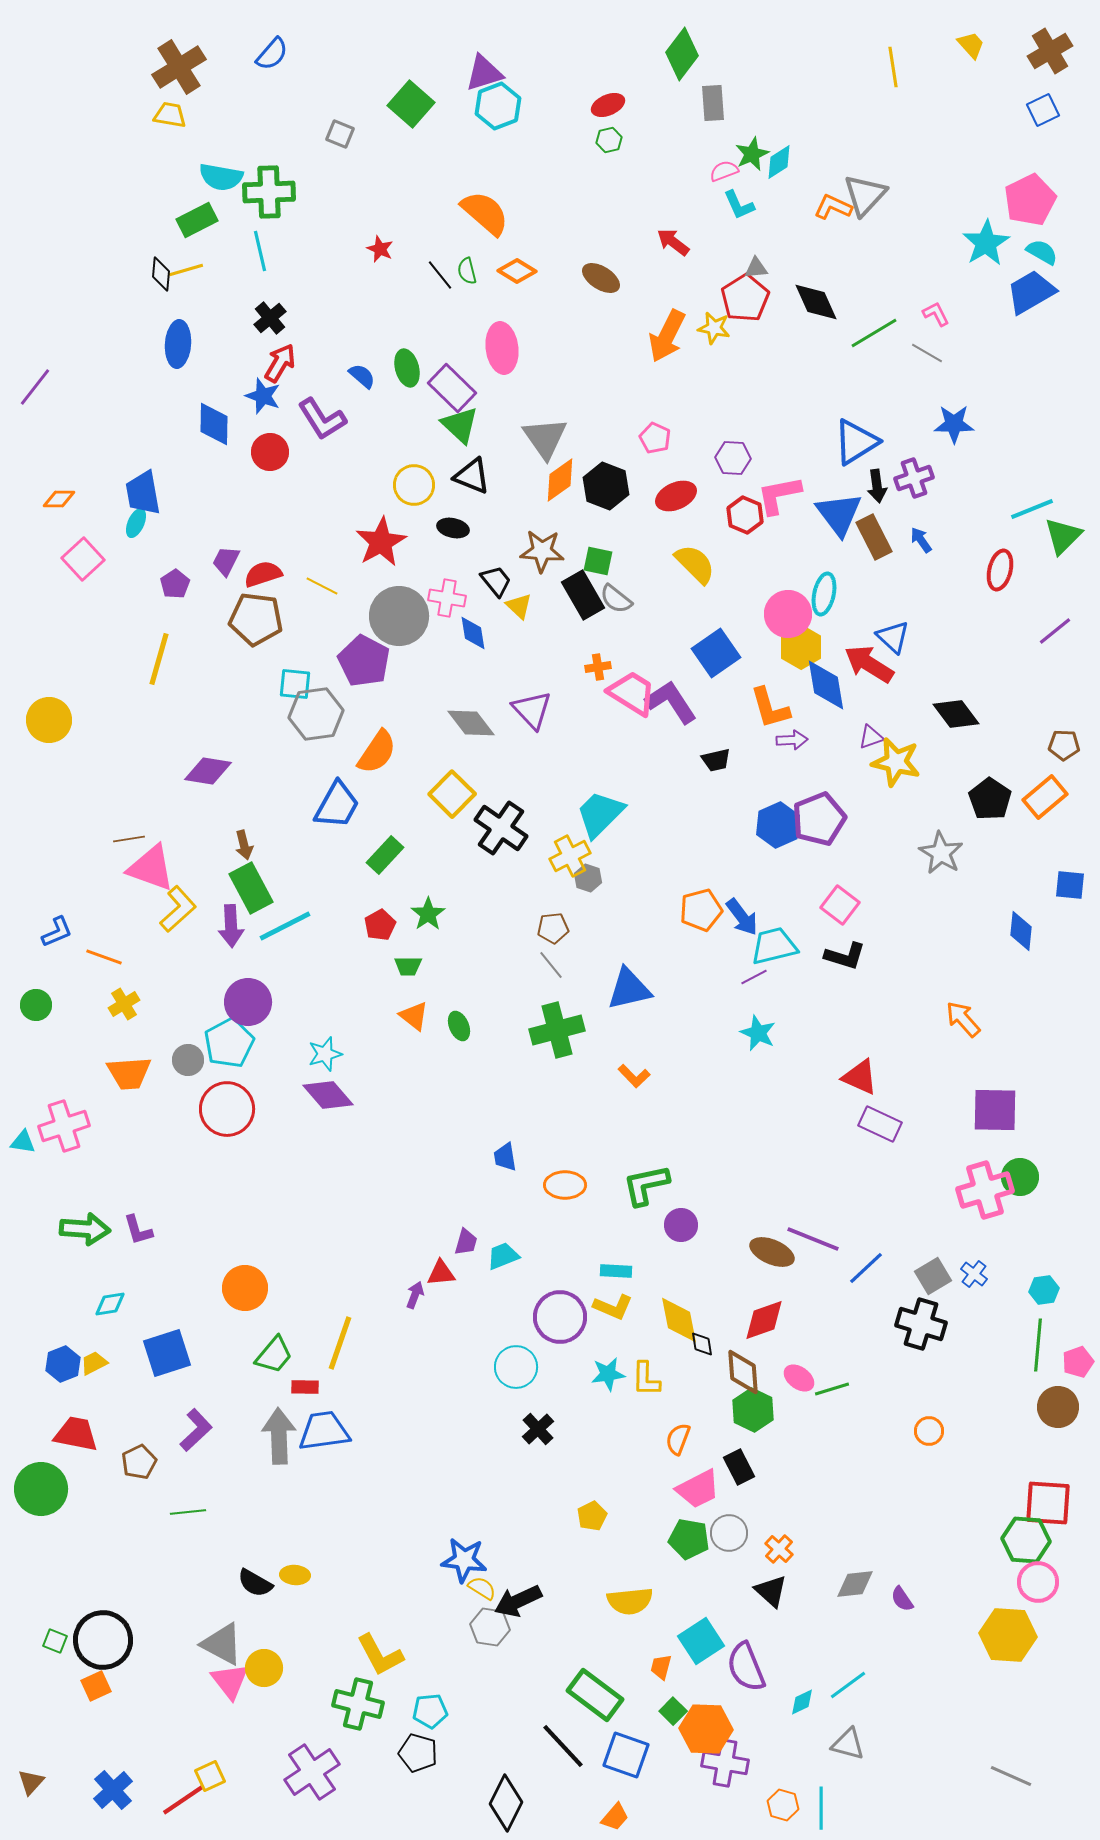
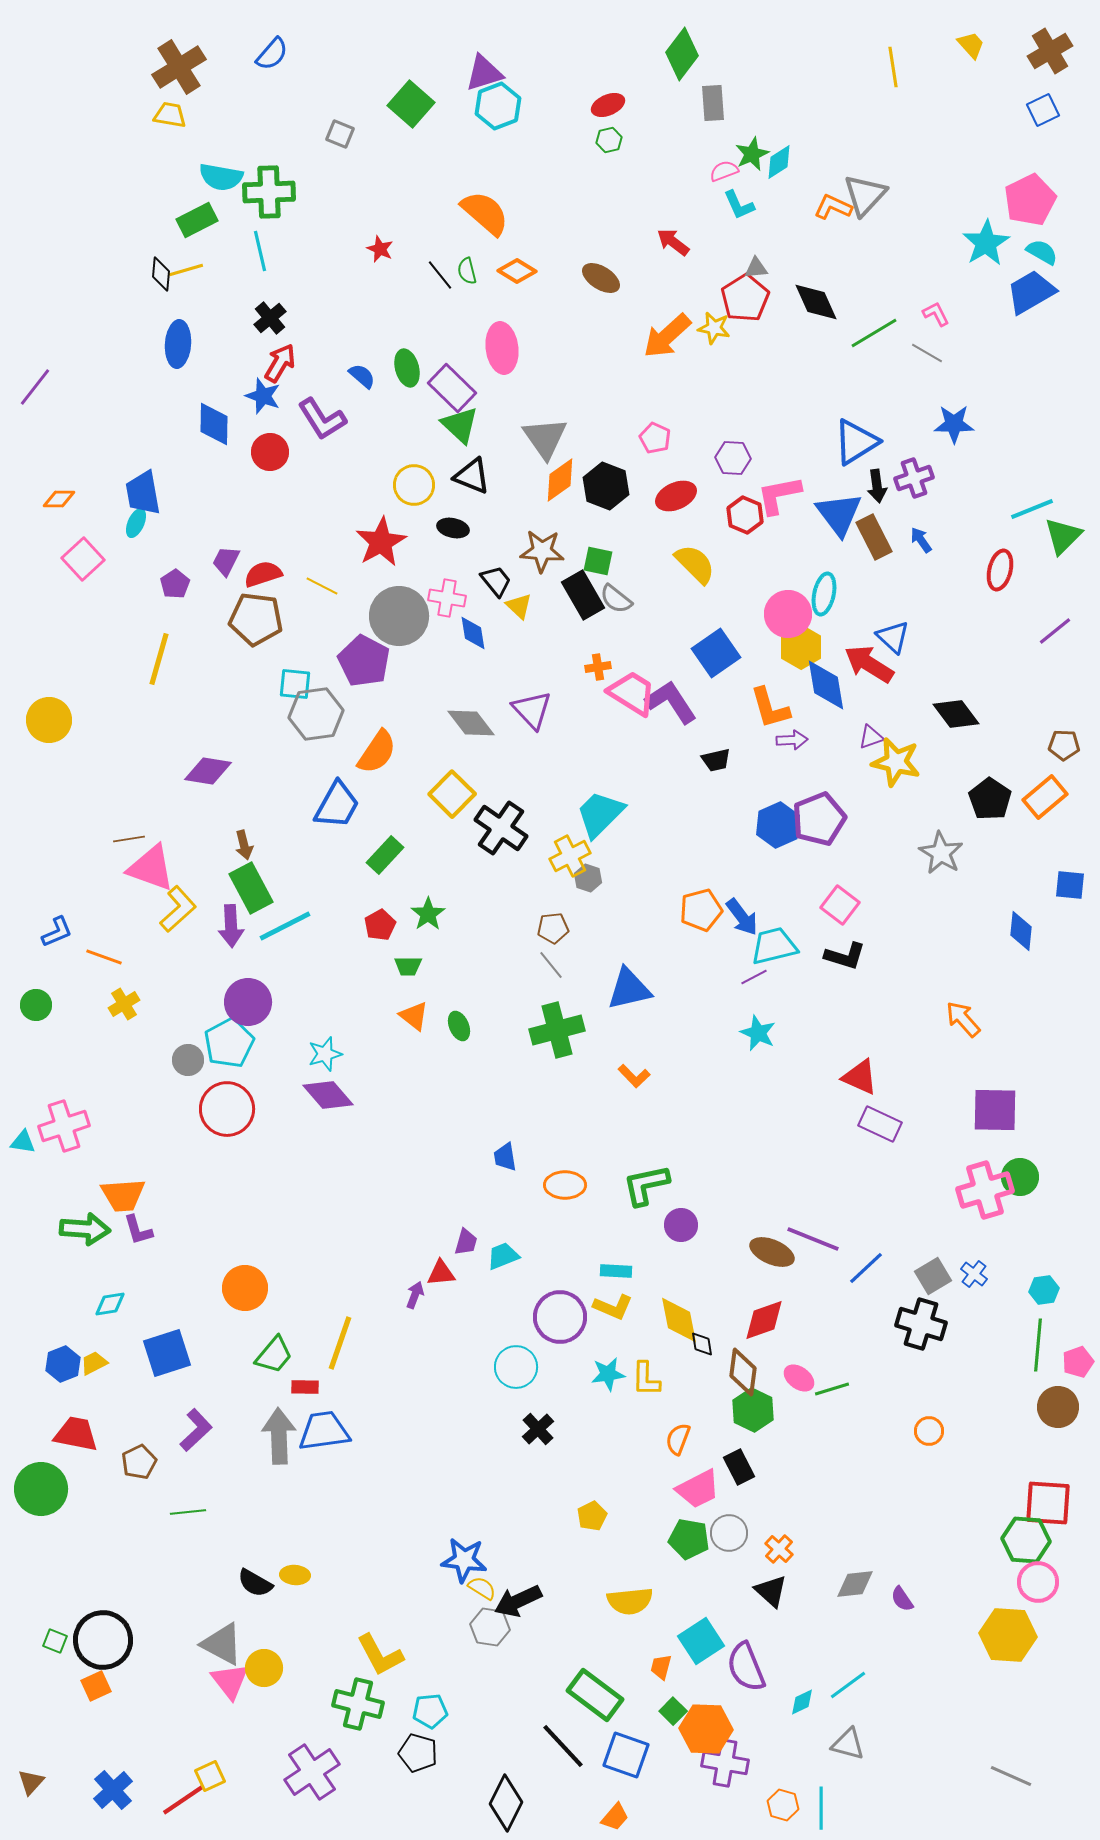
orange arrow at (667, 336): rotated 22 degrees clockwise
orange trapezoid at (129, 1073): moved 6 px left, 122 px down
brown diamond at (743, 1372): rotated 12 degrees clockwise
